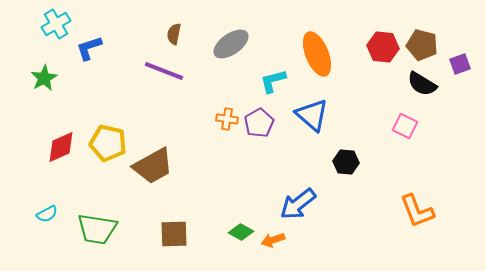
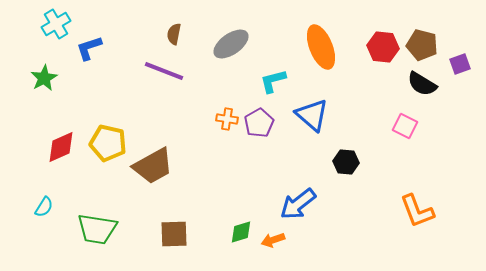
orange ellipse: moved 4 px right, 7 px up
cyan semicircle: moved 3 px left, 7 px up; rotated 30 degrees counterclockwise
green diamond: rotated 45 degrees counterclockwise
